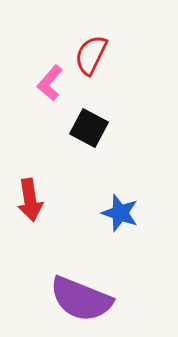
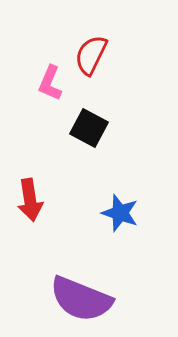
pink L-shape: rotated 18 degrees counterclockwise
